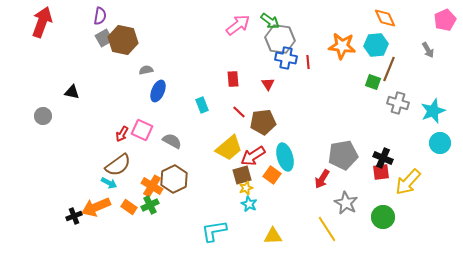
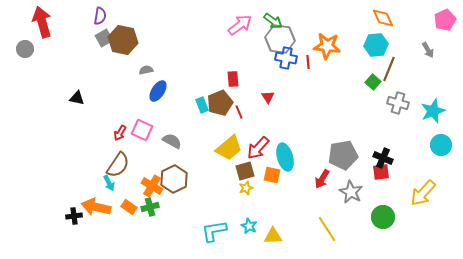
orange diamond at (385, 18): moved 2 px left
green arrow at (270, 21): moved 3 px right
red arrow at (42, 22): rotated 36 degrees counterclockwise
pink arrow at (238, 25): moved 2 px right
orange star at (342, 46): moved 15 px left
green square at (373, 82): rotated 21 degrees clockwise
red triangle at (268, 84): moved 13 px down
blue ellipse at (158, 91): rotated 10 degrees clockwise
black triangle at (72, 92): moved 5 px right, 6 px down
red line at (239, 112): rotated 24 degrees clockwise
gray circle at (43, 116): moved 18 px left, 67 px up
brown pentagon at (263, 122): moved 43 px left, 19 px up; rotated 15 degrees counterclockwise
red arrow at (122, 134): moved 2 px left, 1 px up
cyan circle at (440, 143): moved 1 px right, 2 px down
red arrow at (253, 156): moved 5 px right, 8 px up; rotated 15 degrees counterclockwise
brown semicircle at (118, 165): rotated 20 degrees counterclockwise
brown square at (242, 175): moved 3 px right, 4 px up
orange square at (272, 175): rotated 24 degrees counterclockwise
yellow arrow at (408, 182): moved 15 px right, 11 px down
cyan arrow at (109, 183): rotated 35 degrees clockwise
gray star at (346, 203): moved 5 px right, 11 px up
cyan star at (249, 204): moved 22 px down
green cross at (150, 205): moved 2 px down; rotated 12 degrees clockwise
orange arrow at (96, 207): rotated 36 degrees clockwise
black cross at (74, 216): rotated 14 degrees clockwise
